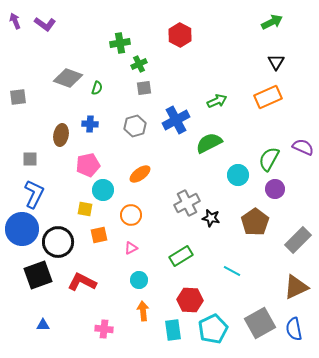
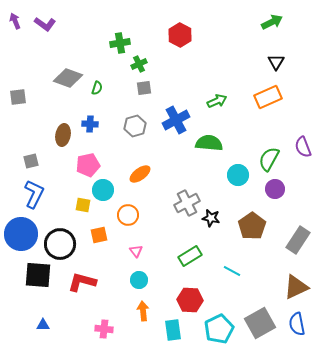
brown ellipse at (61, 135): moved 2 px right
green semicircle at (209, 143): rotated 32 degrees clockwise
purple semicircle at (303, 147): rotated 135 degrees counterclockwise
gray square at (30, 159): moved 1 px right, 2 px down; rotated 14 degrees counterclockwise
yellow square at (85, 209): moved 2 px left, 4 px up
orange circle at (131, 215): moved 3 px left
brown pentagon at (255, 222): moved 3 px left, 4 px down
blue circle at (22, 229): moved 1 px left, 5 px down
gray rectangle at (298, 240): rotated 12 degrees counterclockwise
black circle at (58, 242): moved 2 px right, 2 px down
pink triangle at (131, 248): moved 5 px right, 3 px down; rotated 40 degrees counterclockwise
green rectangle at (181, 256): moved 9 px right
black square at (38, 275): rotated 24 degrees clockwise
red L-shape at (82, 282): rotated 12 degrees counterclockwise
cyan pentagon at (213, 329): moved 6 px right
blue semicircle at (294, 329): moved 3 px right, 5 px up
